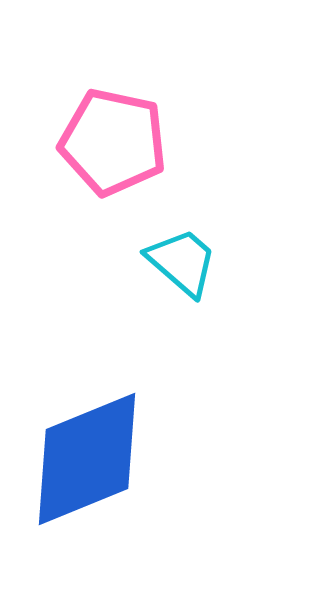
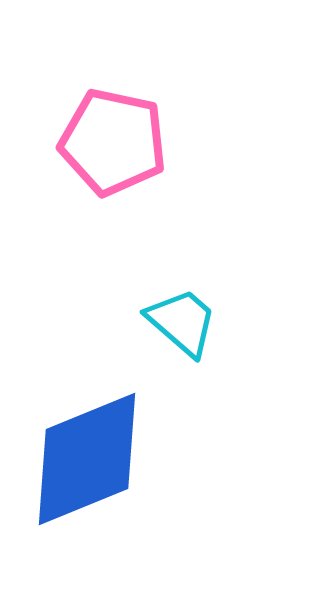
cyan trapezoid: moved 60 px down
